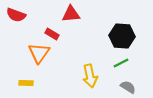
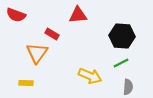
red triangle: moved 7 px right, 1 px down
orange triangle: moved 2 px left
yellow arrow: rotated 55 degrees counterclockwise
gray semicircle: rotated 63 degrees clockwise
